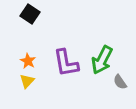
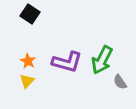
purple L-shape: moved 1 px right, 1 px up; rotated 64 degrees counterclockwise
